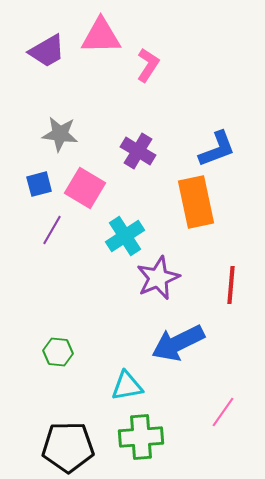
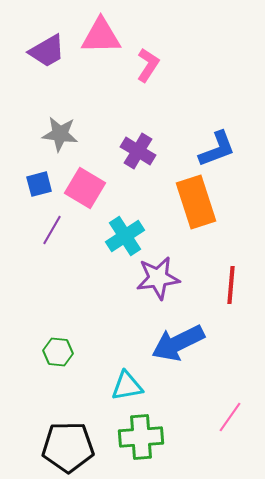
orange rectangle: rotated 6 degrees counterclockwise
purple star: rotated 15 degrees clockwise
pink line: moved 7 px right, 5 px down
